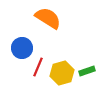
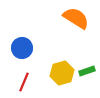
orange semicircle: moved 28 px right
red line: moved 14 px left, 15 px down
